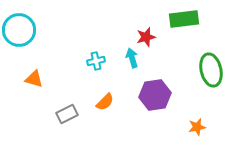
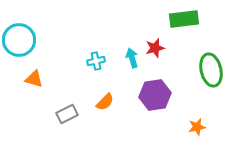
cyan circle: moved 10 px down
red star: moved 9 px right, 11 px down
